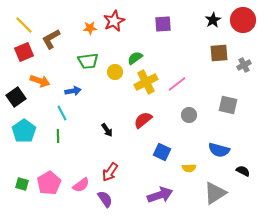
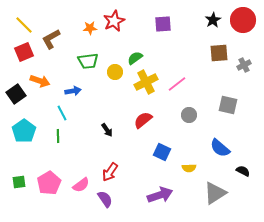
black square: moved 3 px up
blue semicircle: moved 1 px right, 2 px up; rotated 25 degrees clockwise
green square: moved 3 px left, 2 px up; rotated 24 degrees counterclockwise
